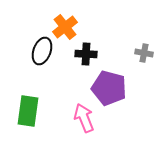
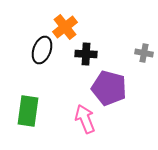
black ellipse: moved 1 px up
pink arrow: moved 1 px right, 1 px down
